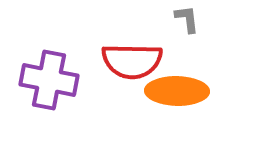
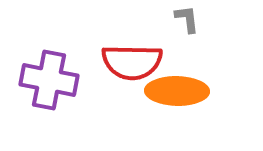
red semicircle: moved 1 px down
